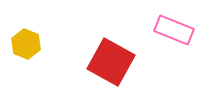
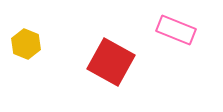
pink rectangle: moved 2 px right
